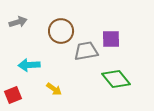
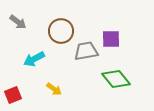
gray arrow: rotated 54 degrees clockwise
cyan arrow: moved 5 px right, 6 px up; rotated 25 degrees counterclockwise
